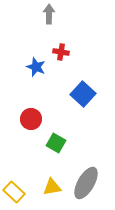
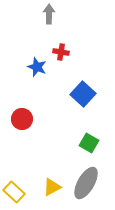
blue star: moved 1 px right
red circle: moved 9 px left
green square: moved 33 px right
yellow triangle: rotated 18 degrees counterclockwise
